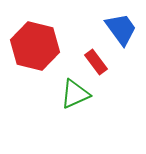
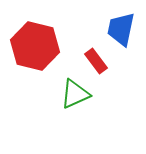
blue trapezoid: rotated 132 degrees counterclockwise
red rectangle: moved 1 px up
